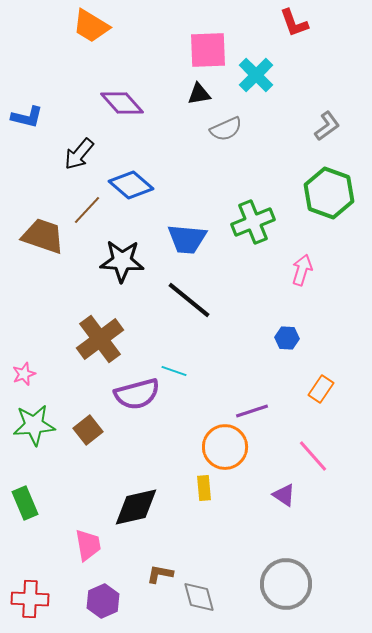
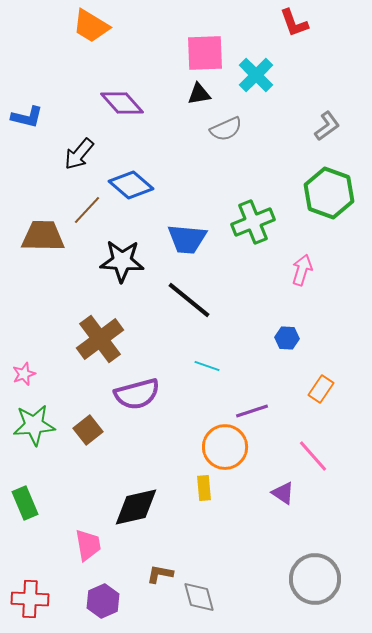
pink square: moved 3 px left, 3 px down
brown trapezoid: rotated 18 degrees counterclockwise
cyan line: moved 33 px right, 5 px up
purple triangle: moved 1 px left, 2 px up
gray circle: moved 29 px right, 5 px up
